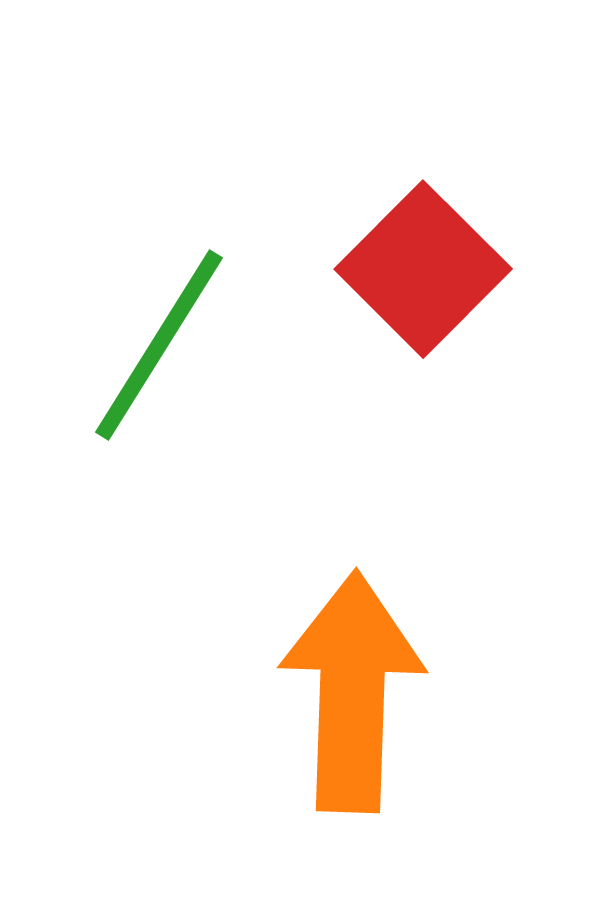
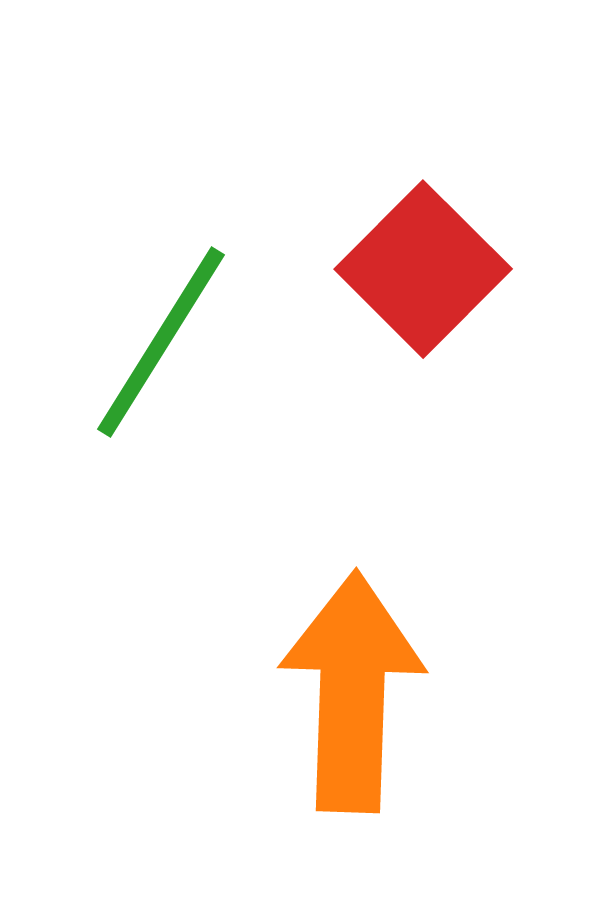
green line: moved 2 px right, 3 px up
